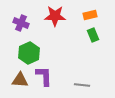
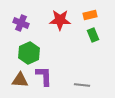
red star: moved 5 px right, 4 px down
